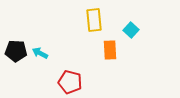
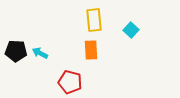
orange rectangle: moved 19 px left
